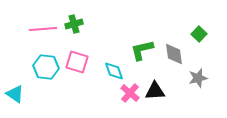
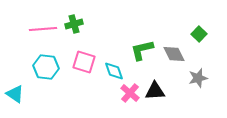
gray diamond: rotated 20 degrees counterclockwise
pink square: moved 7 px right
